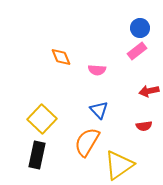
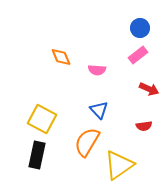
pink rectangle: moved 1 px right, 4 px down
red arrow: moved 2 px up; rotated 144 degrees counterclockwise
yellow square: rotated 16 degrees counterclockwise
